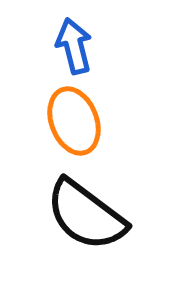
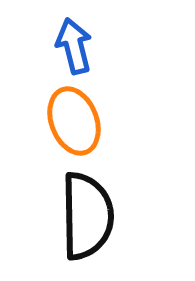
black semicircle: moved 1 px right, 1 px down; rotated 128 degrees counterclockwise
